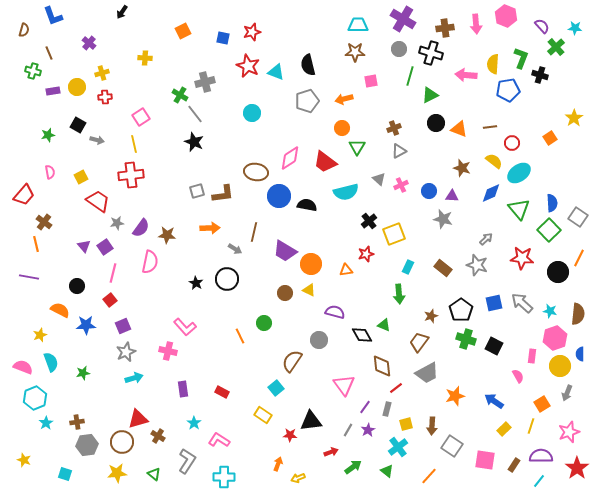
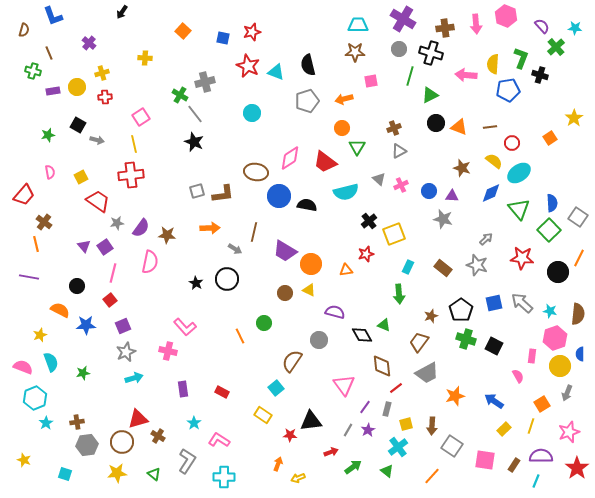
orange square at (183, 31): rotated 21 degrees counterclockwise
orange triangle at (459, 129): moved 2 px up
orange line at (429, 476): moved 3 px right
cyan line at (539, 481): moved 3 px left; rotated 16 degrees counterclockwise
